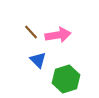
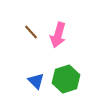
pink arrow: rotated 115 degrees clockwise
blue triangle: moved 2 px left, 21 px down
